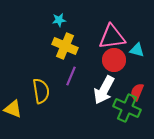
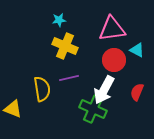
pink triangle: moved 8 px up
cyan triangle: rotated 14 degrees clockwise
purple line: moved 2 px left, 2 px down; rotated 54 degrees clockwise
yellow semicircle: moved 1 px right, 2 px up
green cross: moved 34 px left, 1 px down
